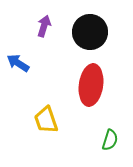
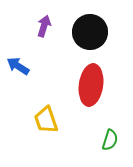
blue arrow: moved 3 px down
